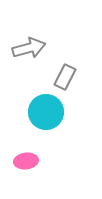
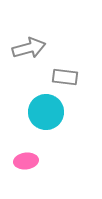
gray rectangle: rotated 70 degrees clockwise
